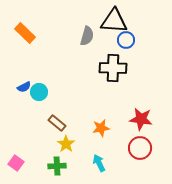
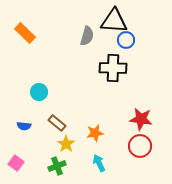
blue semicircle: moved 39 px down; rotated 32 degrees clockwise
orange star: moved 6 px left, 5 px down
red circle: moved 2 px up
green cross: rotated 18 degrees counterclockwise
